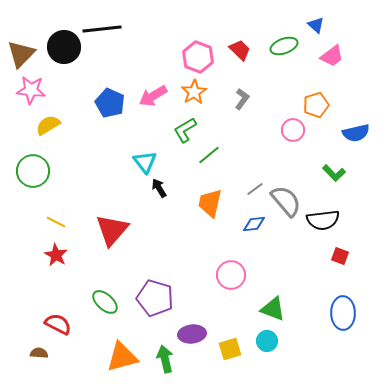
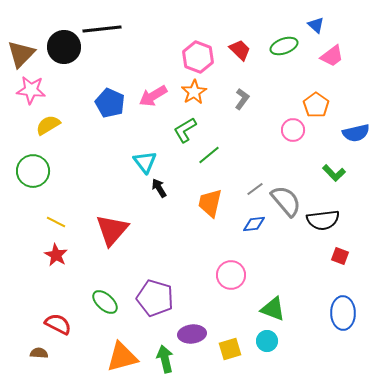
orange pentagon at (316, 105): rotated 20 degrees counterclockwise
